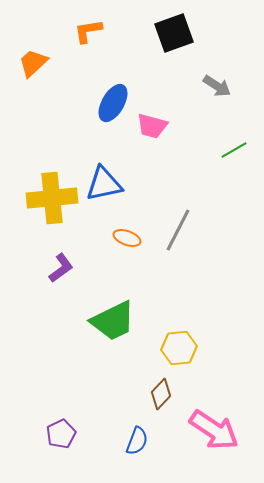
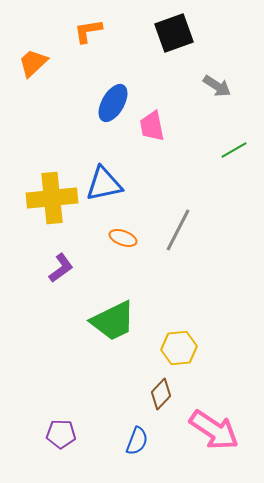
pink trapezoid: rotated 64 degrees clockwise
orange ellipse: moved 4 px left
purple pentagon: rotated 28 degrees clockwise
